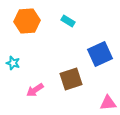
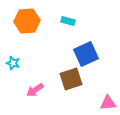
cyan rectangle: rotated 16 degrees counterclockwise
blue square: moved 14 px left
